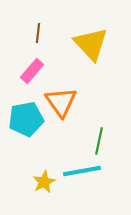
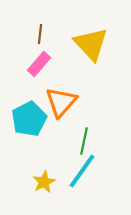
brown line: moved 2 px right, 1 px down
pink rectangle: moved 7 px right, 7 px up
orange triangle: rotated 16 degrees clockwise
cyan pentagon: moved 3 px right; rotated 16 degrees counterclockwise
green line: moved 15 px left
cyan line: rotated 45 degrees counterclockwise
